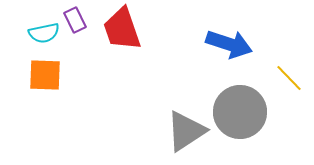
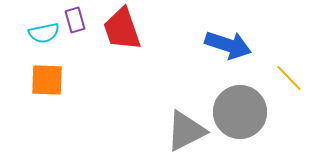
purple rectangle: rotated 10 degrees clockwise
blue arrow: moved 1 px left, 1 px down
orange square: moved 2 px right, 5 px down
gray triangle: rotated 6 degrees clockwise
